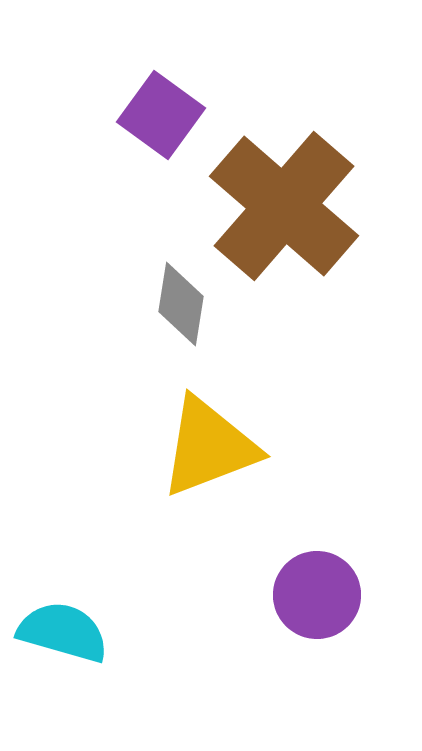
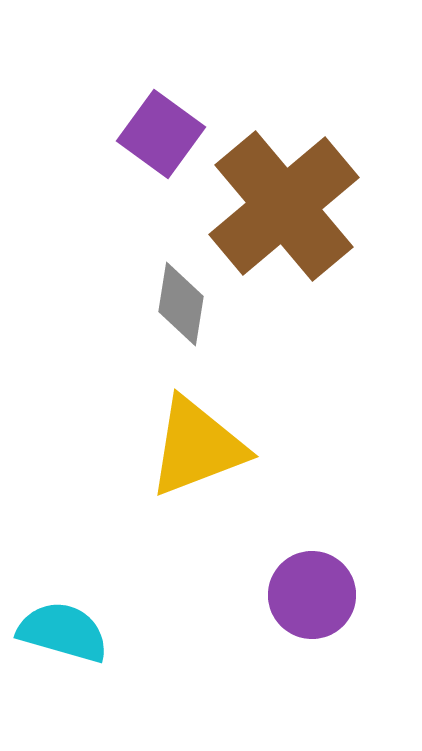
purple square: moved 19 px down
brown cross: rotated 9 degrees clockwise
yellow triangle: moved 12 px left
purple circle: moved 5 px left
